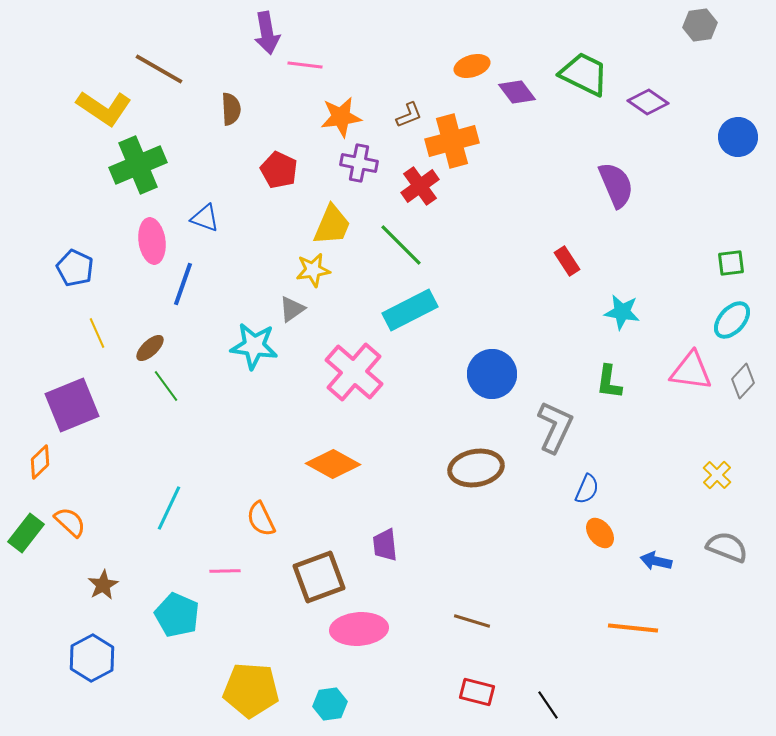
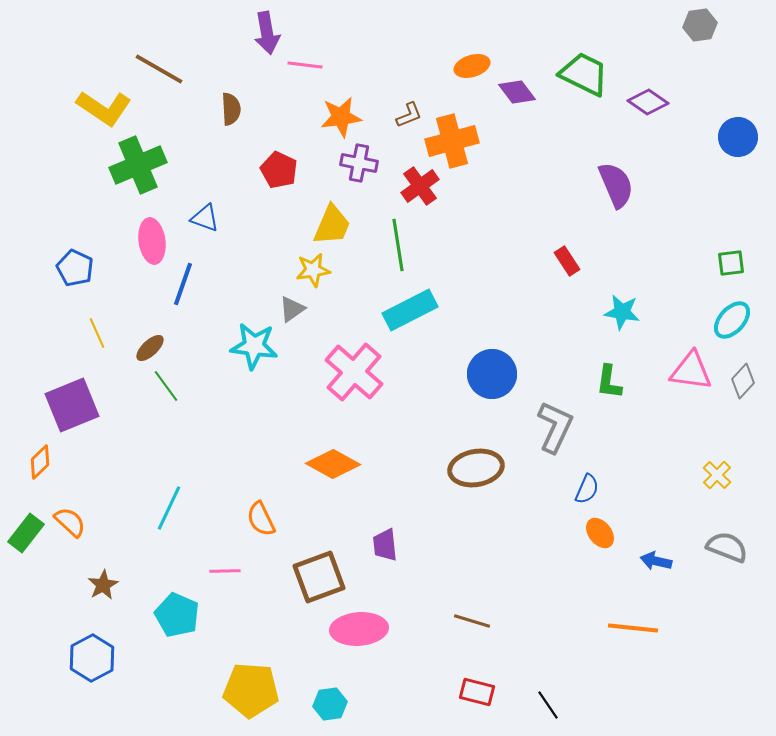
green line at (401, 245): moved 3 px left; rotated 36 degrees clockwise
